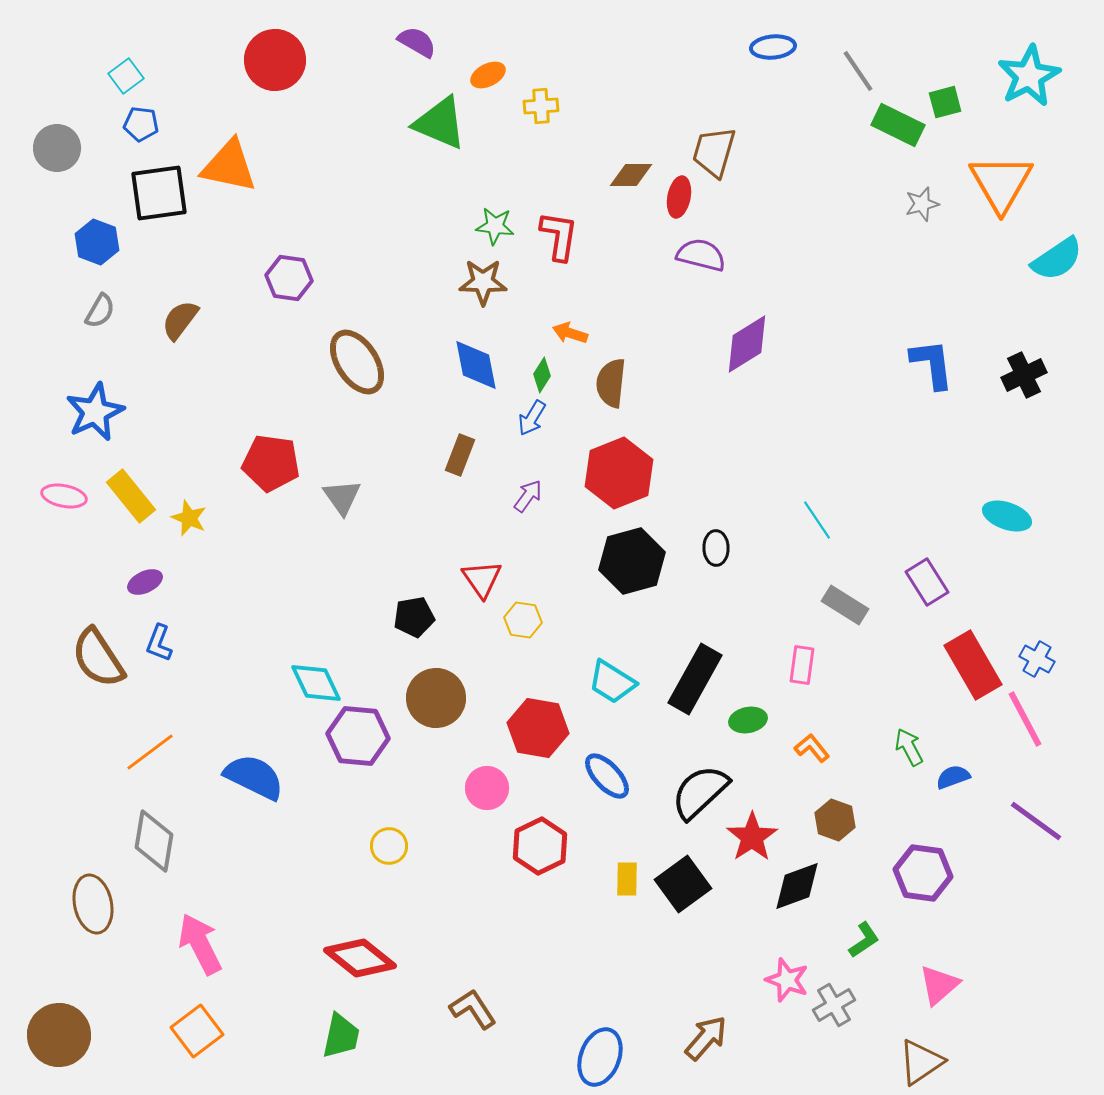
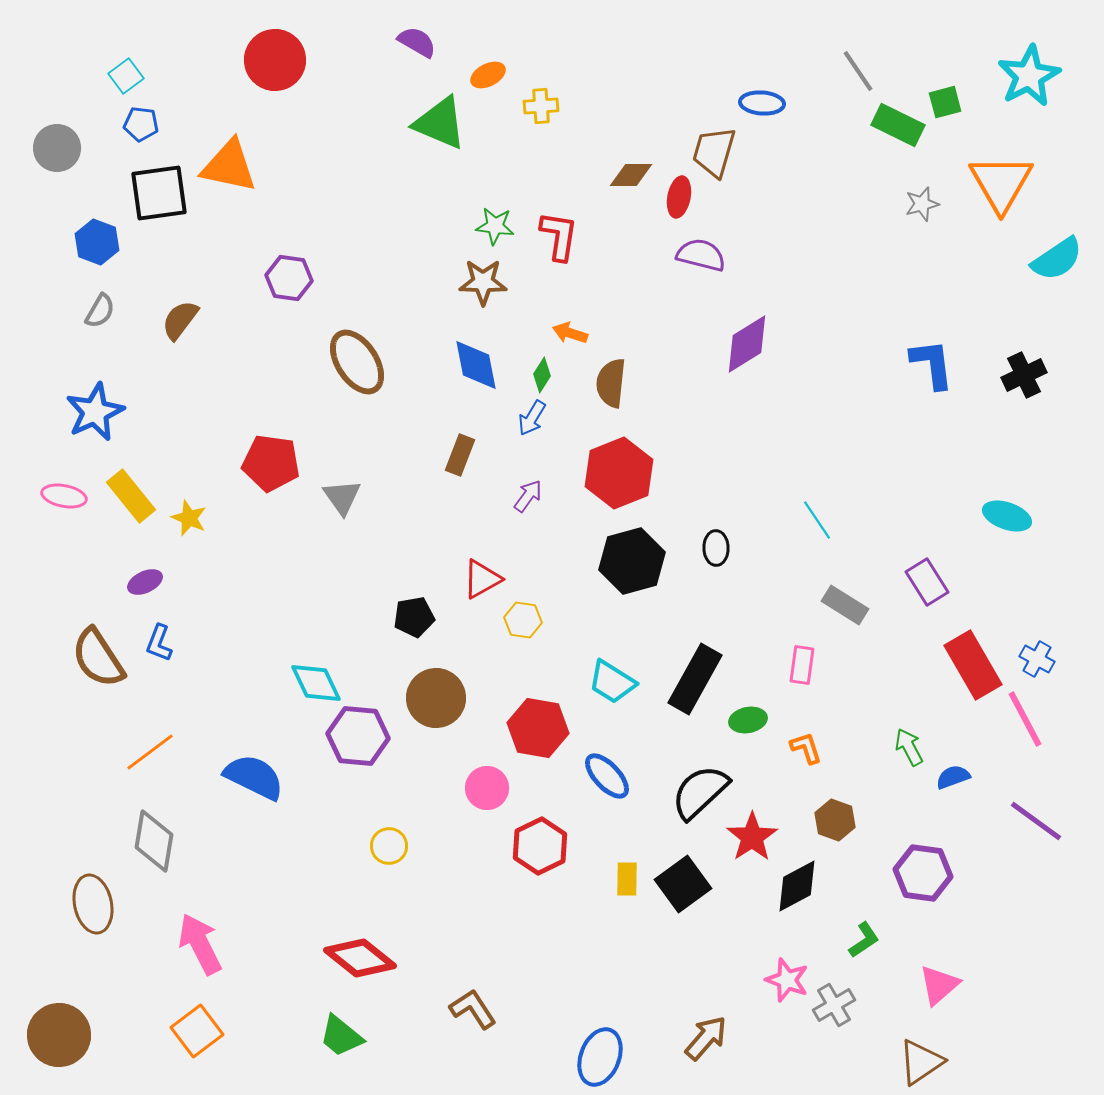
blue ellipse at (773, 47): moved 11 px left, 56 px down; rotated 9 degrees clockwise
red triangle at (482, 579): rotated 36 degrees clockwise
orange L-shape at (812, 748): moved 6 px left; rotated 21 degrees clockwise
black diamond at (797, 886): rotated 8 degrees counterclockwise
green trapezoid at (341, 1036): rotated 117 degrees clockwise
